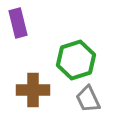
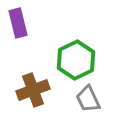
green hexagon: rotated 9 degrees counterclockwise
brown cross: rotated 20 degrees counterclockwise
